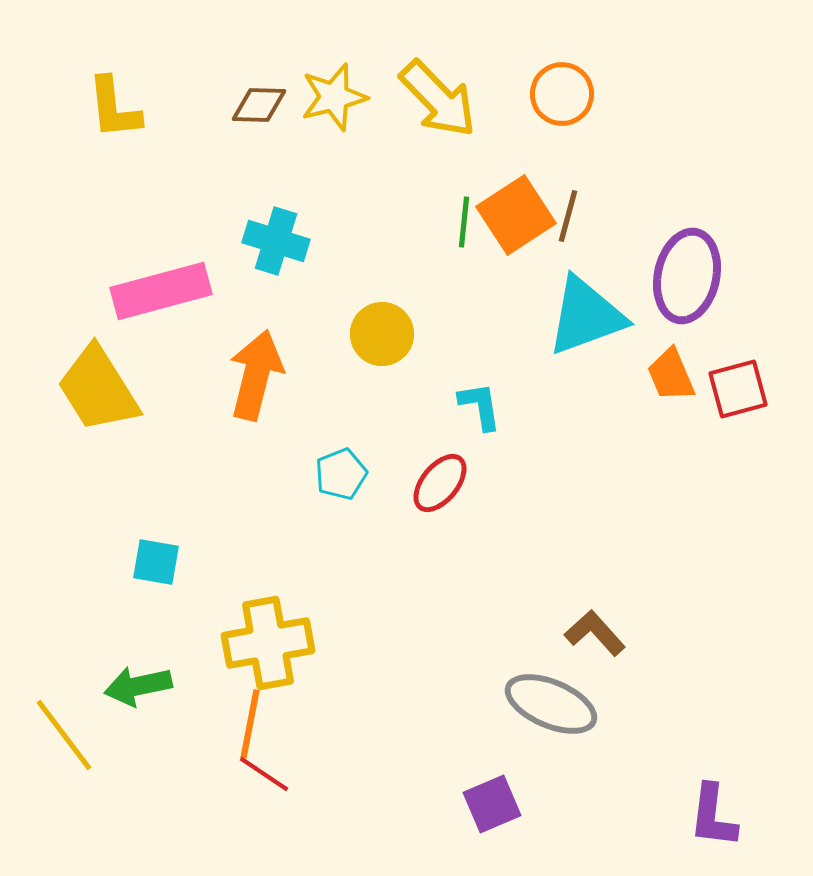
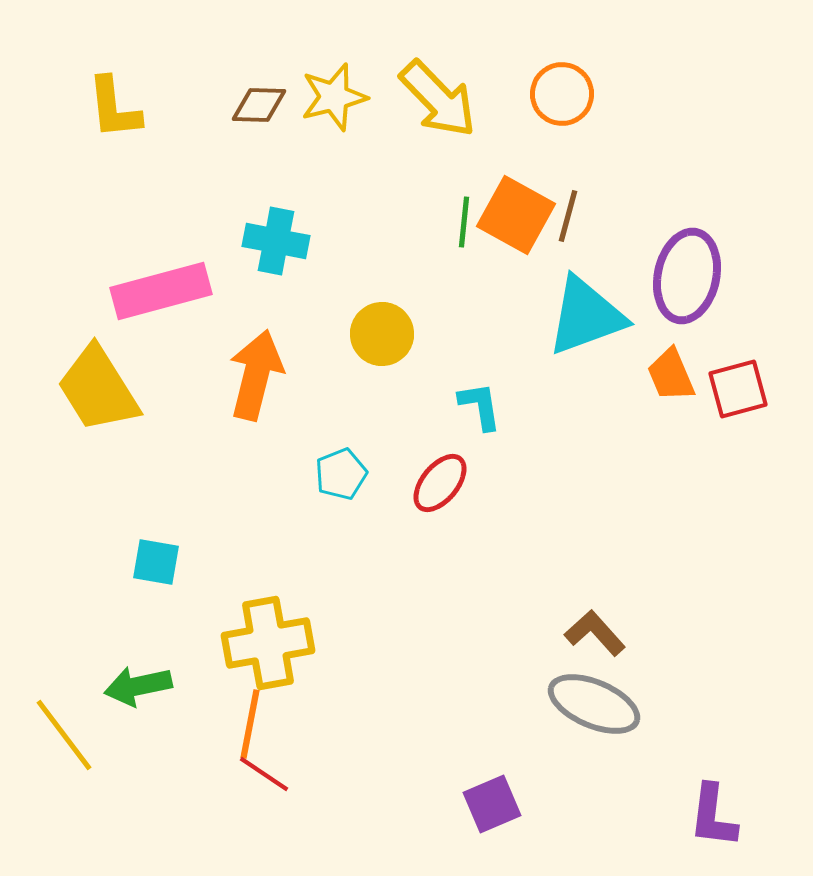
orange square: rotated 28 degrees counterclockwise
cyan cross: rotated 6 degrees counterclockwise
gray ellipse: moved 43 px right
